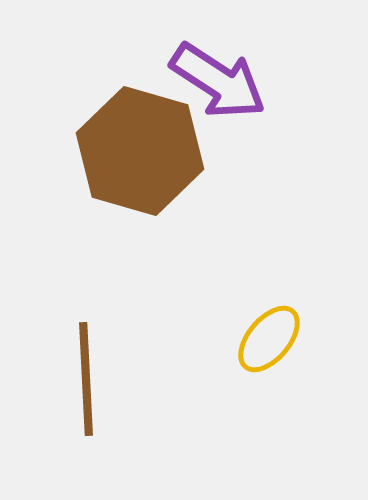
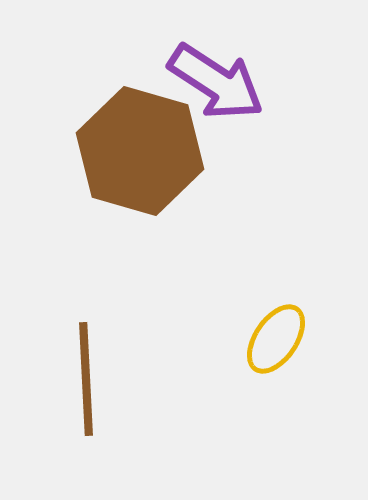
purple arrow: moved 2 px left, 1 px down
yellow ellipse: moved 7 px right; rotated 6 degrees counterclockwise
